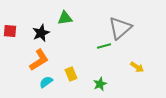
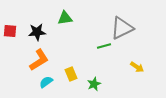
gray triangle: moved 2 px right; rotated 15 degrees clockwise
black star: moved 4 px left, 1 px up; rotated 18 degrees clockwise
green star: moved 6 px left
